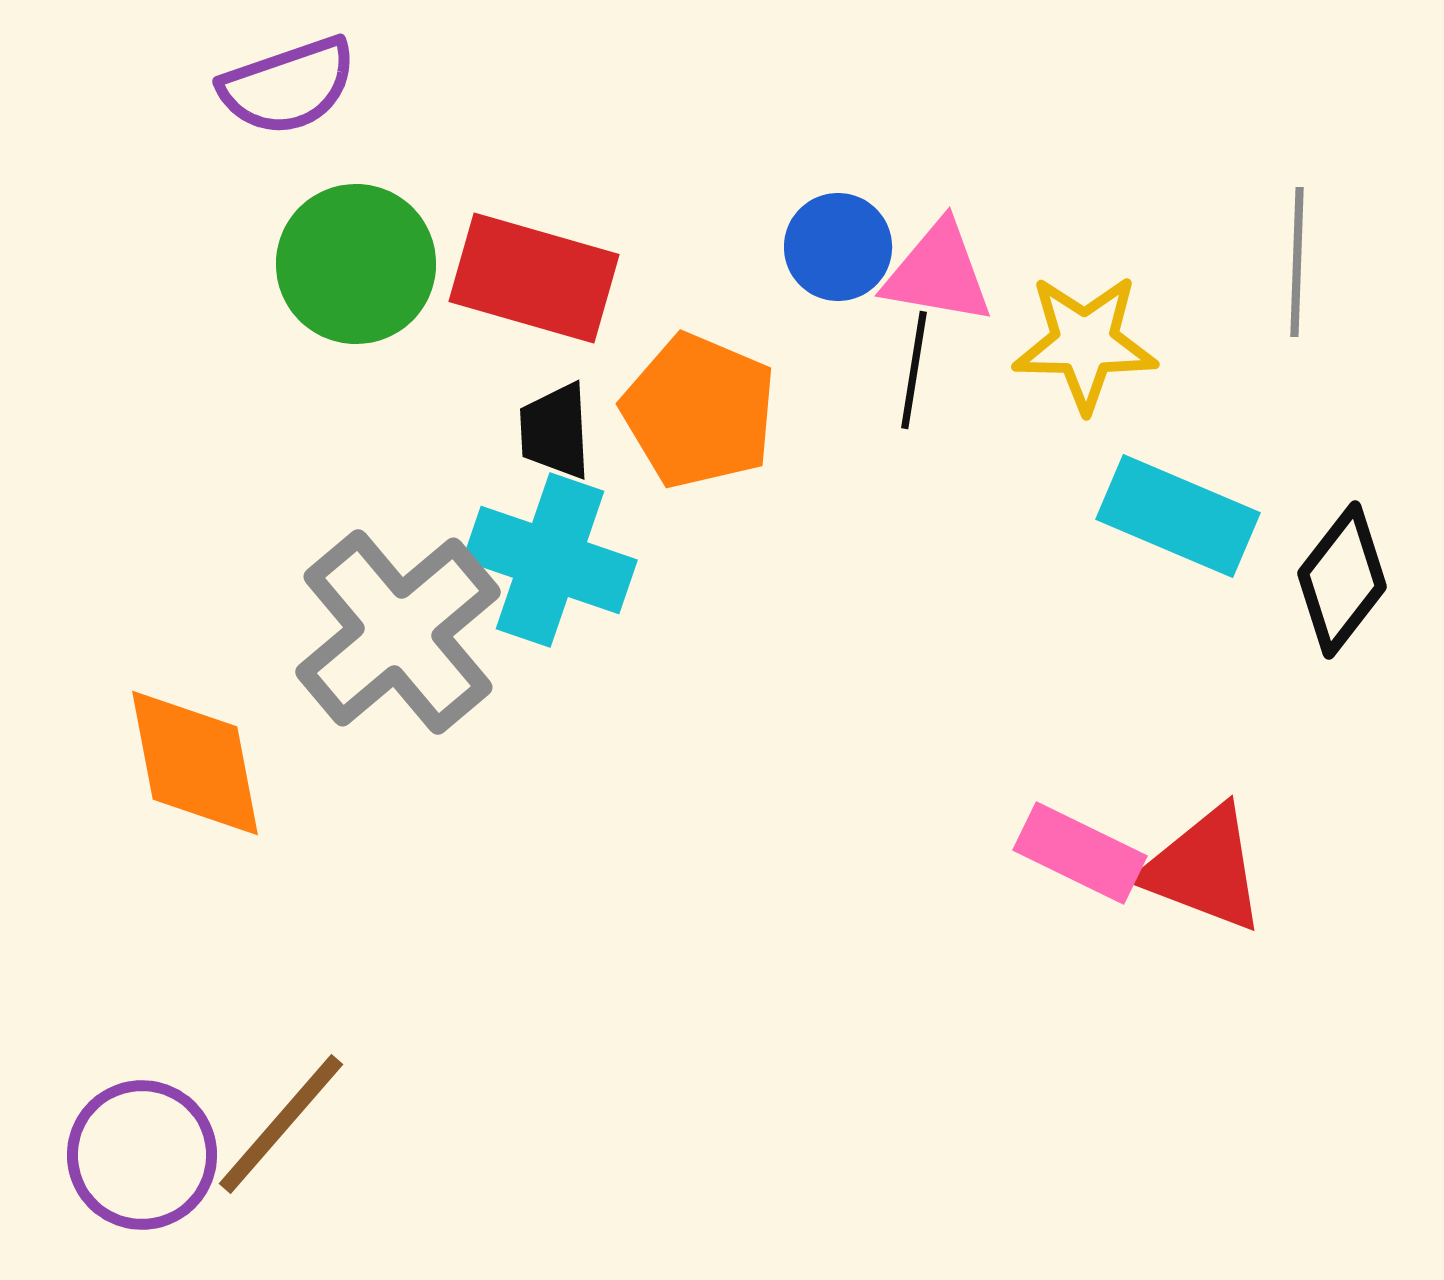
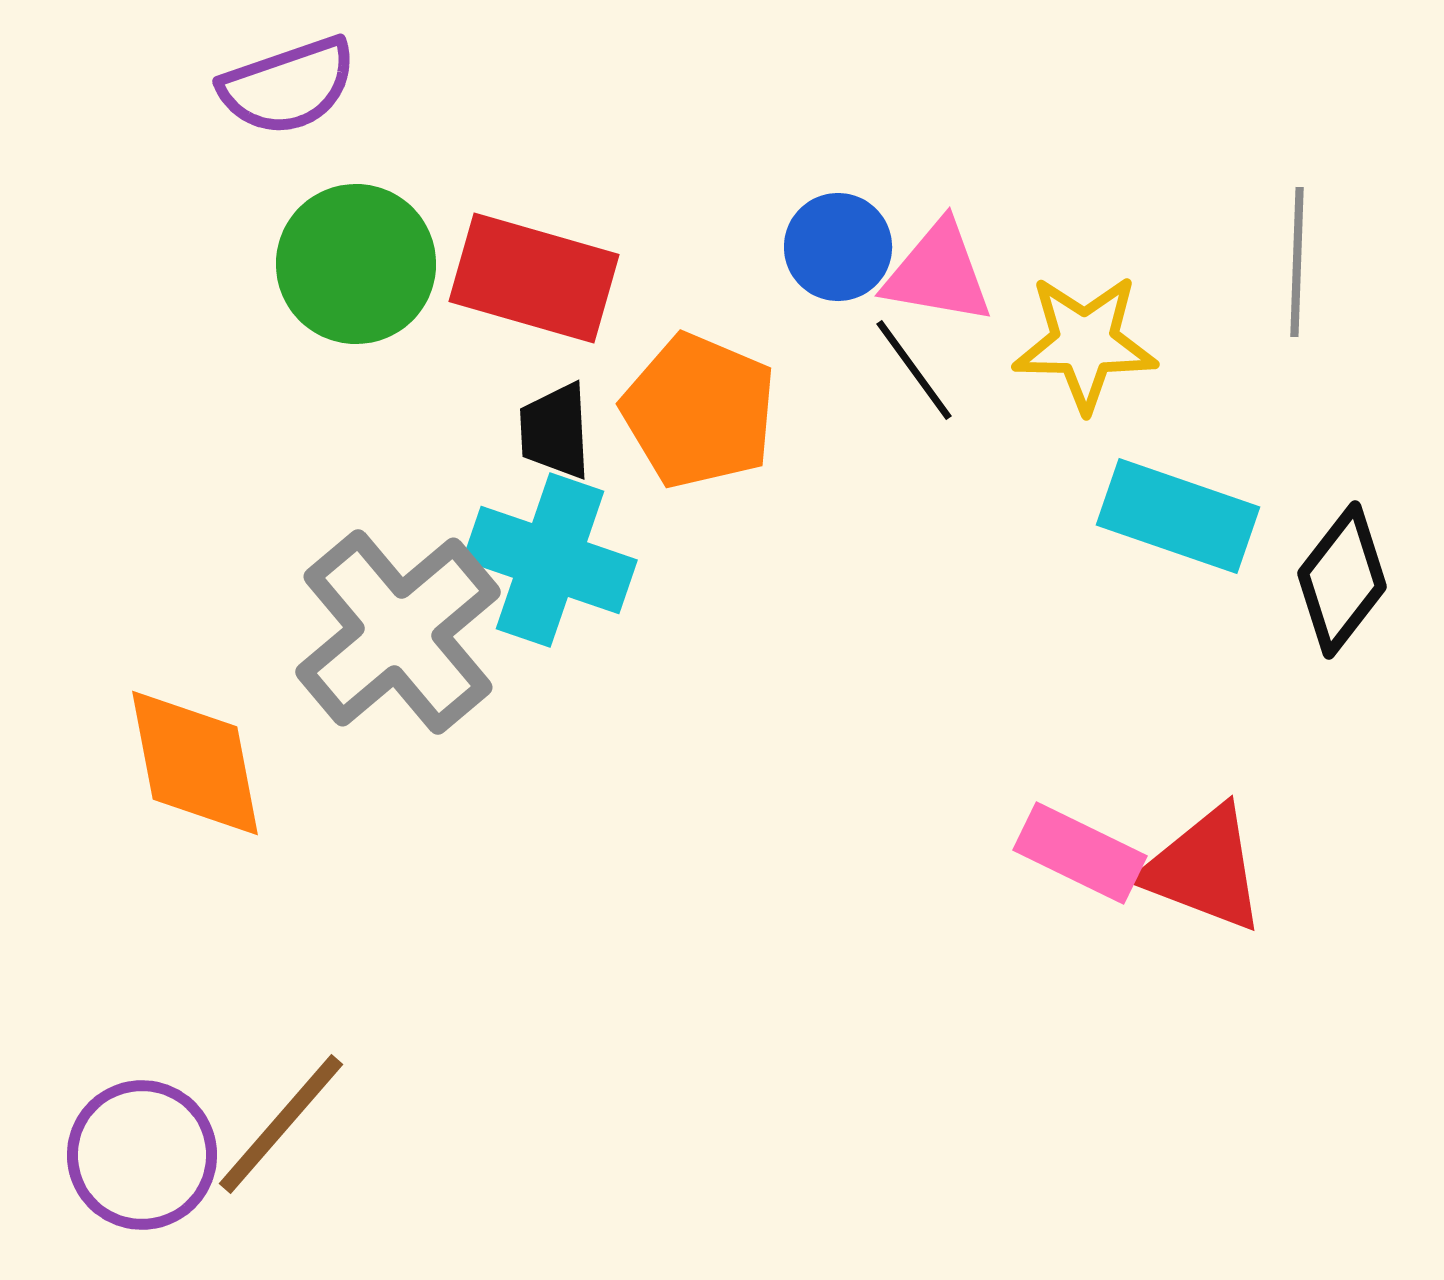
black line: rotated 45 degrees counterclockwise
cyan rectangle: rotated 4 degrees counterclockwise
